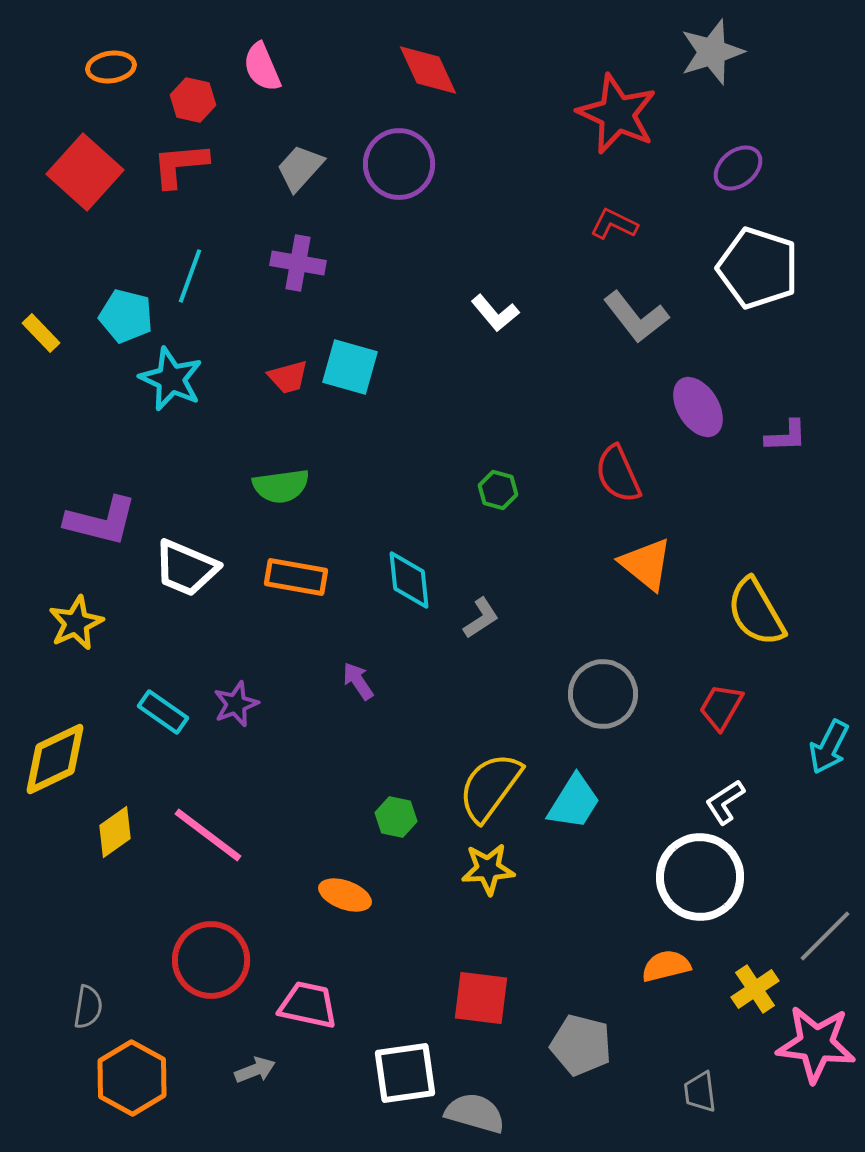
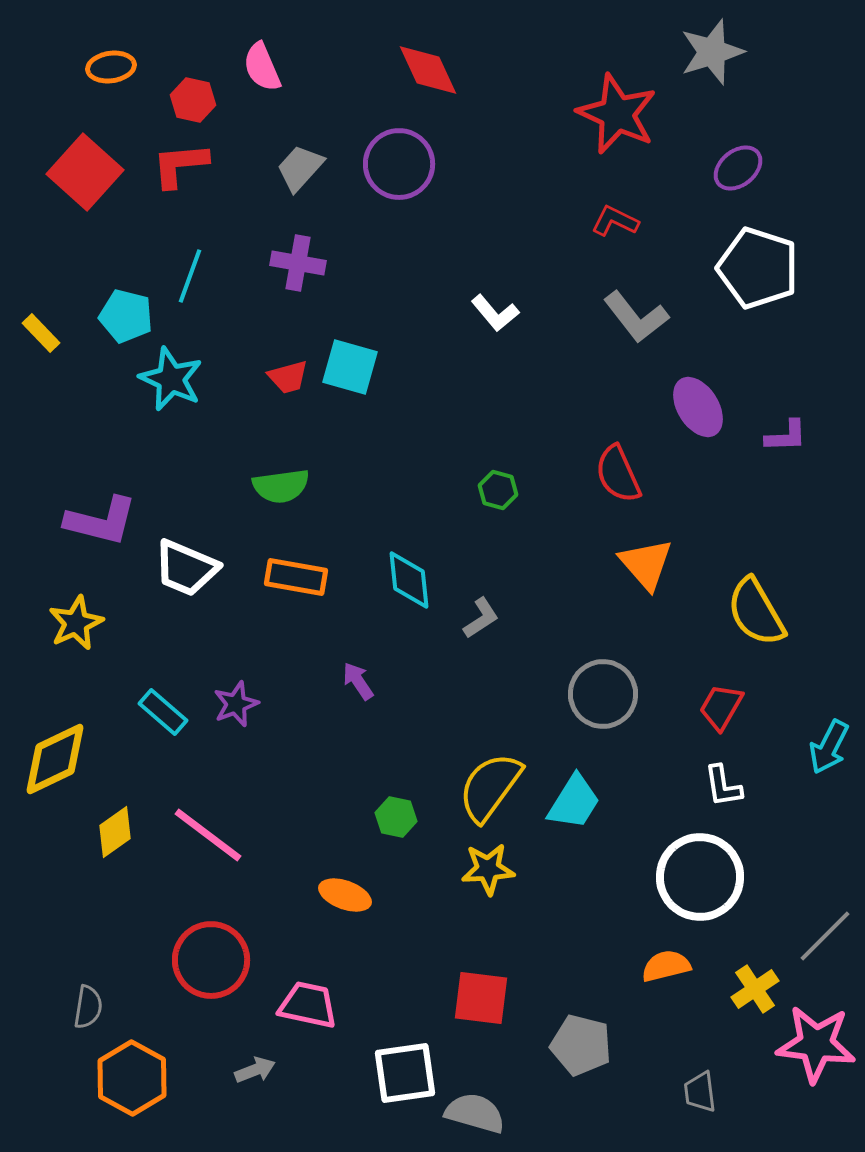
red L-shape at (614, 224): moved 1 px right, 3 px up
orange triangle at (646, 564): rotated 10 degrees clockwise
cyan rectangle at (163, 712): rotated 6 degrees clockwise
white L-shape at (725, 802): moved 2 px left, 16 px up; rotated 66 degrees counterclockwise
